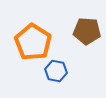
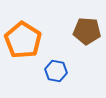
orange pentagon: moved 10 px left, 2 px up
